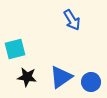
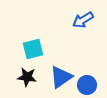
blue arrow: moved 11 px right; rotated 90 degrees clockwise
cyan square: moved 18 px right
blue circle: moved 4 px left, 3 px down
